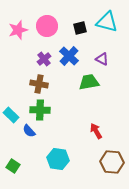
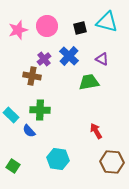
brown cross: moved 7 px left, 8 px up
